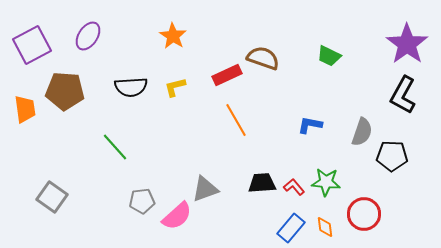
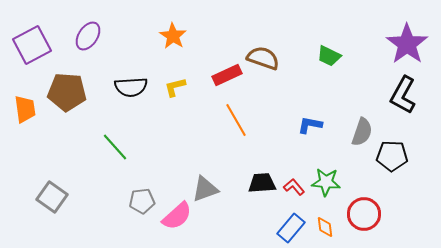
brown pentagon: moved 2 px right, 1 px down
